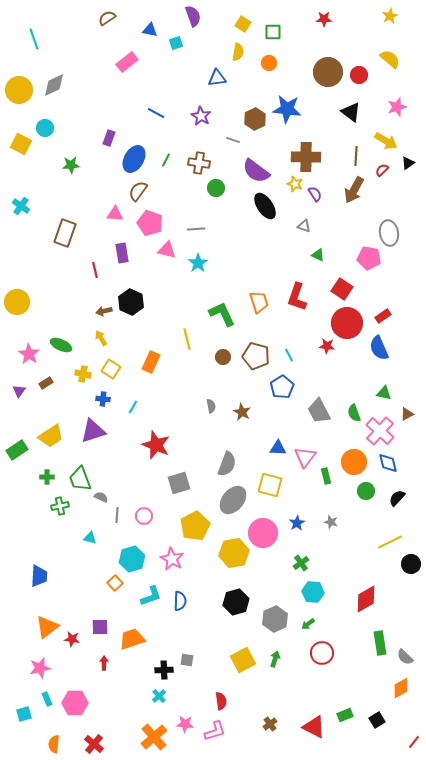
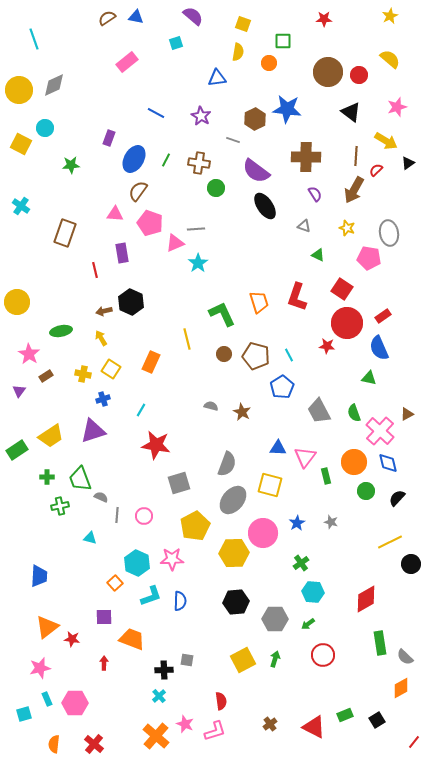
purple semicircle at (193, 16): rotated 30 degrees counterclockwise
yellow square at (243, 24): rotated 14 degrees counterclockwise
blue triangle at (150, 30): moved 14 px left, 13 px up
green square at (273, 32): moved 10 px right, 9 px down
red semicircle at (382, 170): moved 6 px left
yellow star at (295, 184): moved 52 px right, 44 px down
pink triangle at (167, 250): moved 8 px right, 7 px up; rotated 36 degrees counterclockwise
green ellipse at (61, 345): moved 14 px up; rotated 35 degrees counterclockwise
brown circle at (223, 357): moved 1 px right, 3 px up
brown rectangle at (46, 383): moved 7 px up
green triangle at (384, 393): moved 15 px left, 15 px up
blue cross at (103, 399): rotated 24 degrees counterclockwise
gray semicircle at (211, 406): rotated 64 degrees counterclockwise
cyan line at (133, 407): moved 8 px right, 3 px down
red star at (156, 445): rotated 12 degrees counterclockwise
yellow hexagon at (234, 553): rotated 8 degrees clockwise
cyan hexagon at (132, 559): moved 5 px right, 4 px down; rotated 20 degrees counterclockwise
pink star at (172, 559): rotated 30 degrees counterclockwise
black hexagon at (236, 602): rotated 10 degrees clockwise
gray hexagon at (275, 619): rotated 25 degrees clockwise
purple square at (100, 627): moved 4 px right, 10 px up
orange trapezoid at (132, 639): rotated 40 degrees clockwise
red circle at (322, 653): moved 1 px right, 2 px down
pink star at (185, 724): rotated 18 degrees clockwise
orange cross at (154, 737): moved 2 px right, 1 px up; rotated 8 degrees counterclockwise
